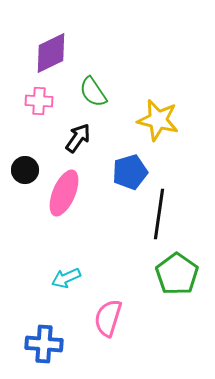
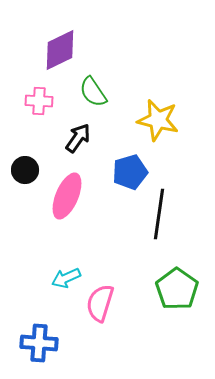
purple diamond: moved 9 px right, 3 px up
pink ellipse: moved 3 px right, 3 px down
green pentagon: moved 15 px down
pink semicircle: moved 8 px left, 15 px up
blue cross: moved 5 px left, 1 px up
